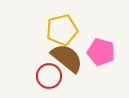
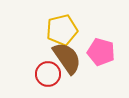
brown semicircle: rotated 16 degrees clockwise
red circle: moved 1 px left, 2 px up
